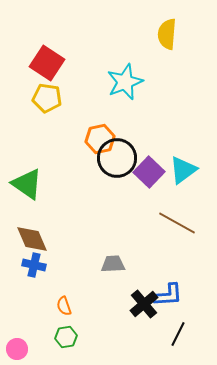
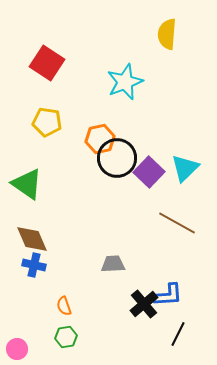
yellow pentagon: moved 24 px down
cyan triangle: moved 2 px right, 2 px up; rotated 8 degrees counterclockwise
